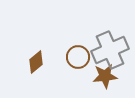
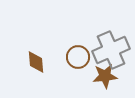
gray cross: moved 1 px right
brown diamond: rotated 55 degrees counterclockwise
